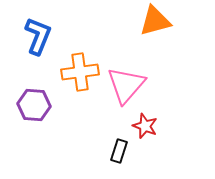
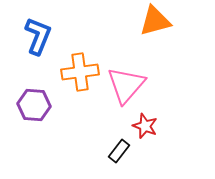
black rectangle: rotated 20 degrees clockwise
